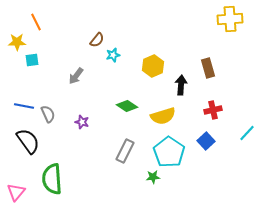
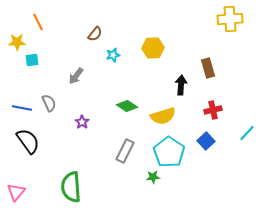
orange line: moved 2 px right
brown semicircle: moved 2 px left, 6 px up
yellow hexagon: moved 18 px up; rotated 20 degrees clockwise
blue line: moved 2 px left, 2 px down
gray semicircle: moved 1 px right, 11 px up
purple star: rotated 16 degrees clockwise
green semicircle: moved 19 px right, 8 px down
